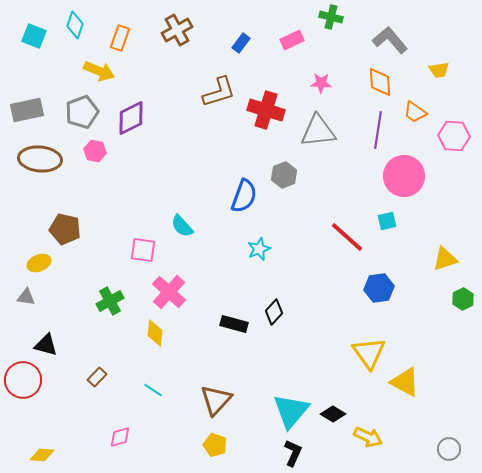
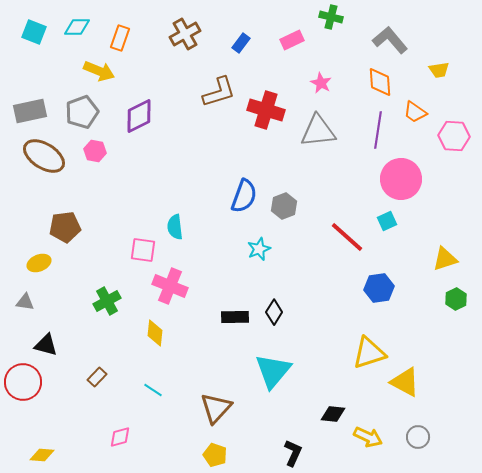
cyan diamond at (75, 25): moved 2 px right, 2 px down; rotated 72 degrees clockwise
brown cross at (177, 30): moved 8 px right, 4 px down
cyan square at (34, 36): moved 4 px up
pink star at (321, 83): rotated 25 degrees clockwise
gray rectangle at (27, 110): moved 3 px right, 1 px down
purple diamond at (131, 118): moved 8 px right, 2 px up
brown ellipse at (40, 159): moved 4 px right, 3 px up; rotated 27 degrees clockwise
gray hexagon at (284, 175): moved 31 px down
pink circle at (404, 176): moved 3 px left, 3 px down
cyan square at (387, 221): rotated 12 degrees counterclockwise
cyan semicircle at (182, 226): moved 7 px left, 1 px down; rotated 35 degrees clockwise
brown pentagon at (65, 229): moved 2 px up; rotated 20 degrees counterclockwise
pink cross at (169, 292): moved 1 px right, 6 px up; rotated 20 degrees counterclockwise
gray triangle at (26, 297): moved 1 px left, 5 px down
green hexagon at (463, 299): moved 7 px left
green cross at (110, 301): moved 3 px left
black diamond at (274, 312): rotated 10 degrees counterclockwise
black rectangle at (234, 324): moved 1 px right, 7 px up; rotated 16 degrees counterclockwise
yellow triangle at (369, 353): rotated 48 degrees clockwise
red circle at (23, 380): moved 2 px down
brown triangle at (216, 400): moved 8 px down
cyan triangle at (291, 411): moved 18 px left, 40 px up
black diamond at (333, 414): rotated 25 degrees counterclockwise
yellow pentagon at (215, 445): moved 10 px down
gray circle at (449, 449): moved 31 px left, 12 px up
